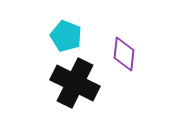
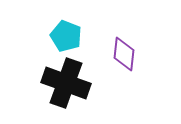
black cross: moved 9 px left; rotated 6 degrees counterclockwise
